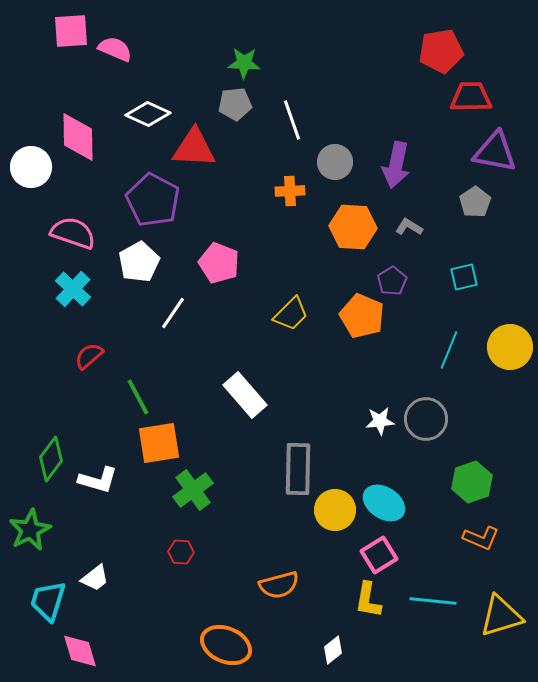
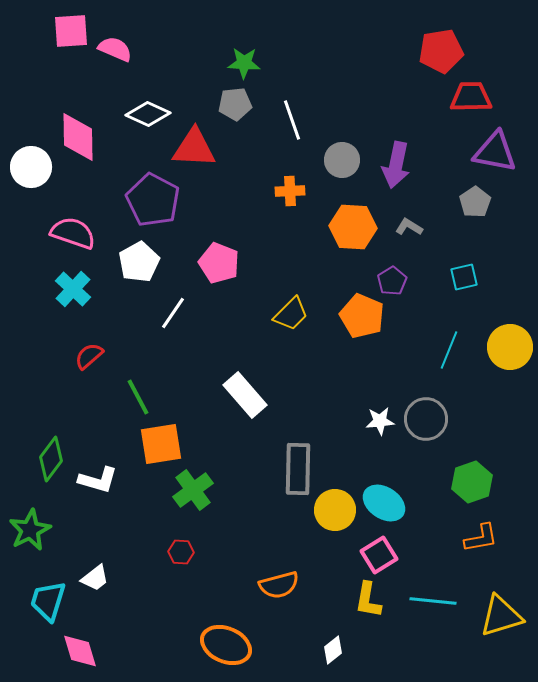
gray circle at (335, 162): moved 7 px right, 2 px up
orange square at (159, 443): moved 2 px right, 1 px down
orange L-shape at (481, 538): rotated 33 degrees counterclockwise
